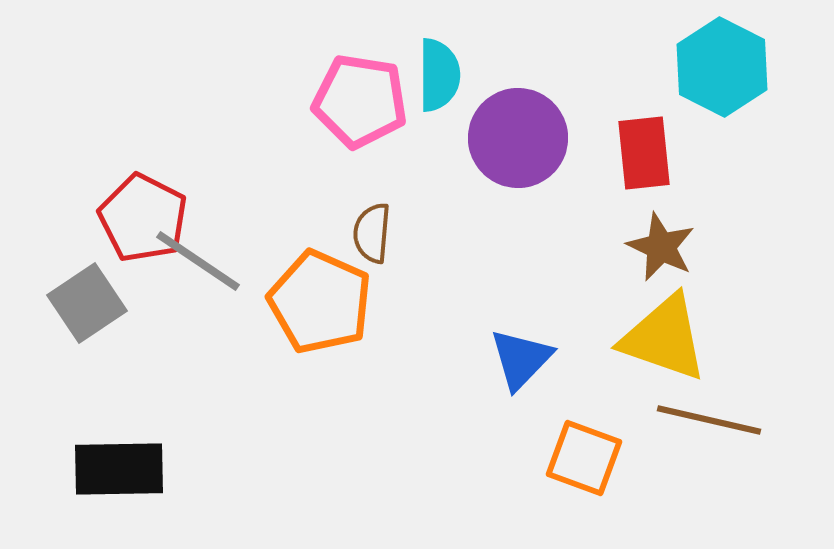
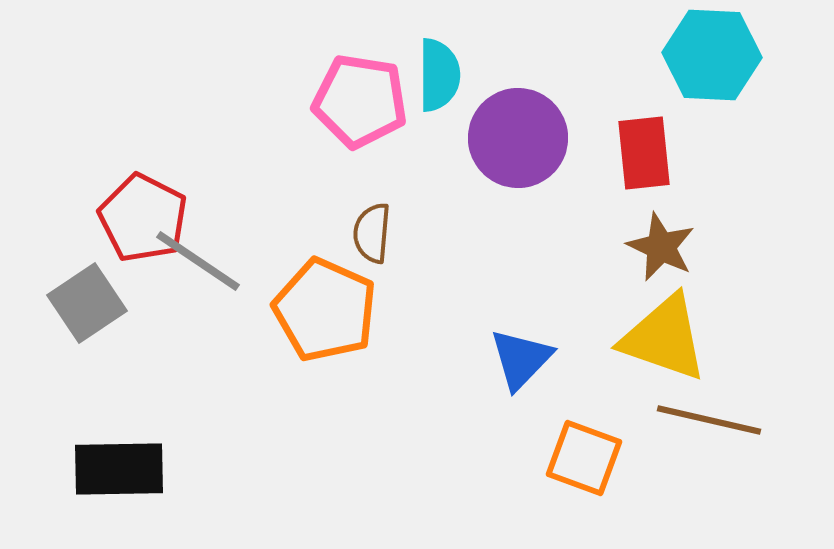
cyan hexagon: moved 10 px left, 12 px up; rotated 24 degrees counterclockwise
orange pentagon: moved 5 px right, 8 px down
